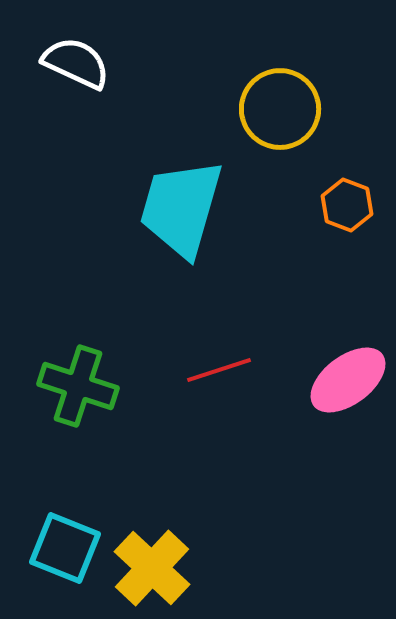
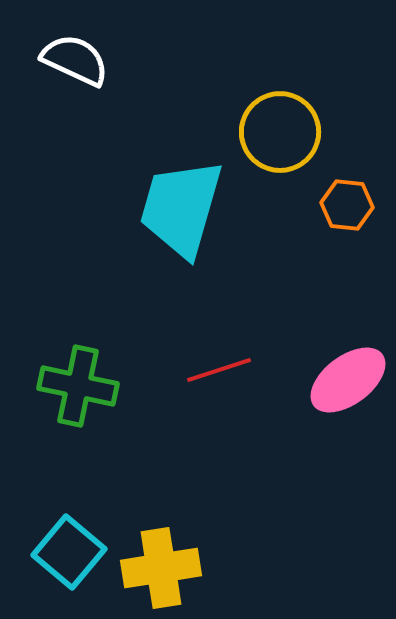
white semicircle: moved 1 px left, 3 px up
yellow circle: moved 23 px down
orange hexagon: rotated 15 degrees counterclockwise
green cross: rotated 6 degrees counterclockwise
cyan square: moved 4 px right, 4 px down; rotated 18 degrees clockwise
yellow cross: moved 9 px right; rotated 38 degrees clockwise
